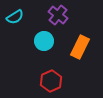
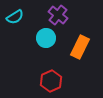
cyan circle: moved 2 px right, 3 px up
